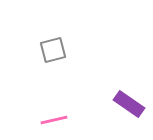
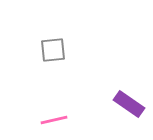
gray square: rotated 8 degrees clockwise
